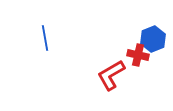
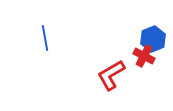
red cross: moved 6 px right, 1 px down; rotated 15 degrees clockwise
